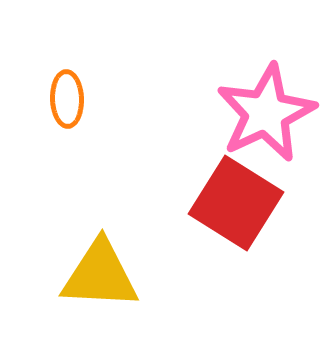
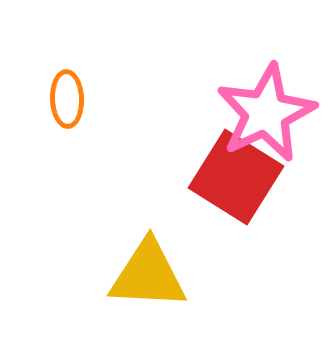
red square: moved 26 px up
yellow triangle: moved 48 px right
